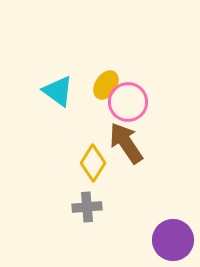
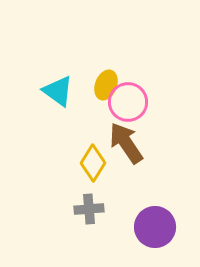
yellow ellipse: rotated 12 degrees counterclockwise
gray cross: moved 2 px right, 2 px down
purple circle: moved 18 px left, 13 px up
